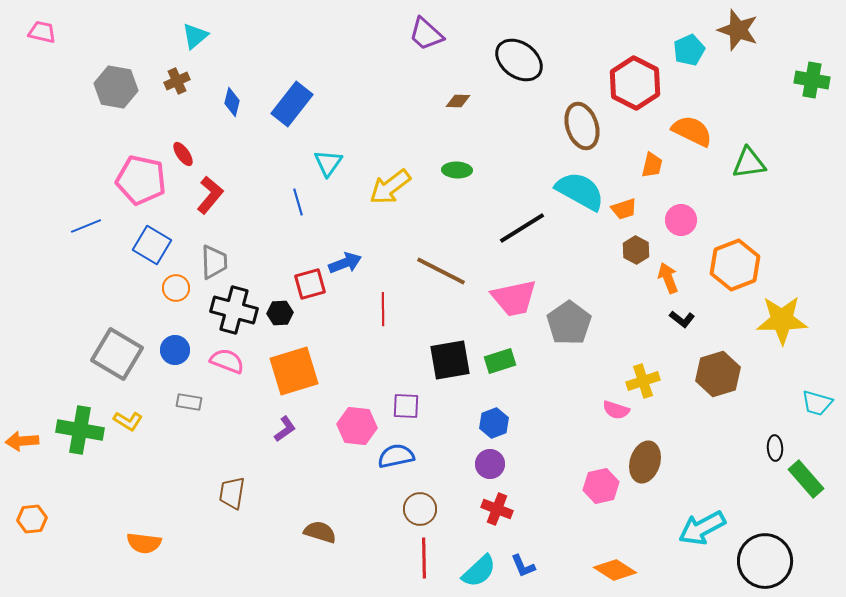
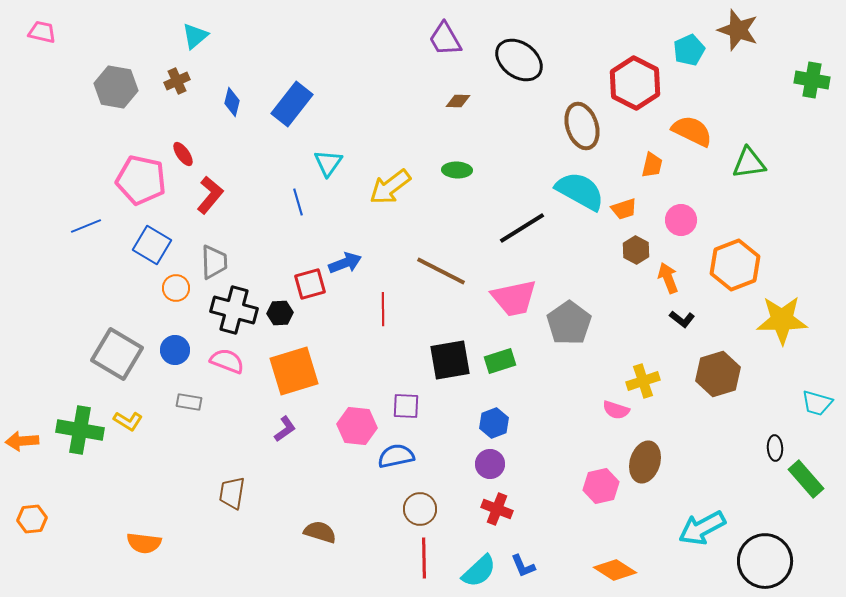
purple trapezoid at (426, 34): moved 19 px right, 5 px down; rotated 18 degrees clockwise
